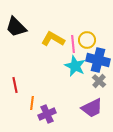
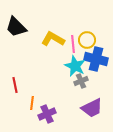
blue cross: moved 2 px left, 1 px up
gray cross: moved 18 px left; rotated 24 degrees clockwise
